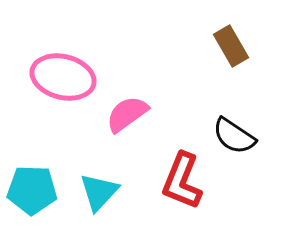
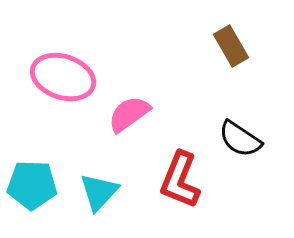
pink ellipse: rotated 4 degrees clockwise
pink semicircle: moved 2 px right
black semicircle: moved 6 px right, 3 px down
red L-shape: moved 2 px left, 1 px up
cyan pentagon: moved 5 px up
